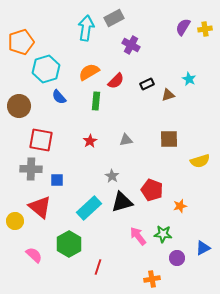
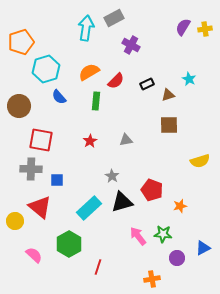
brown square: moved 14 px up
